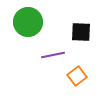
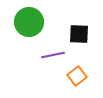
green circle: moved 1 px right
black square: moved 2 px left, 2 px down
